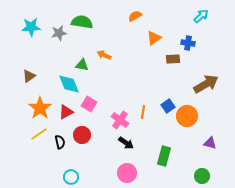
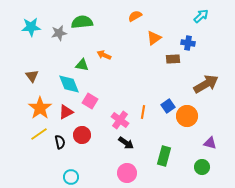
green semicircle: rotated 15 degrees counterclockwise
brown triangle: moved 3 px right; rotated 32 degrees counterclockwise
pink square: moved 1 px right, 3 px up
green circle: moved 9 px up
